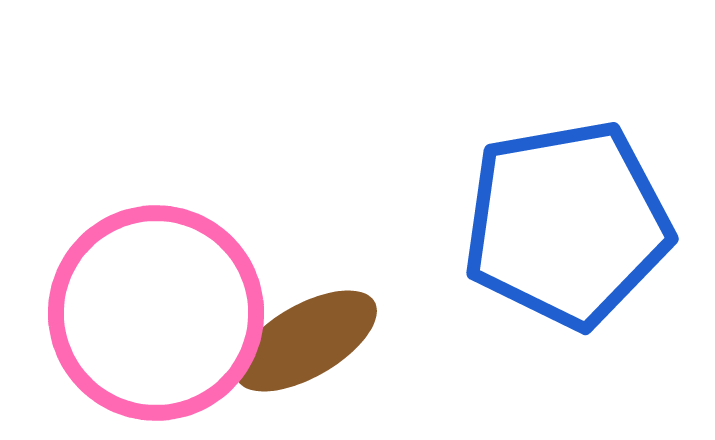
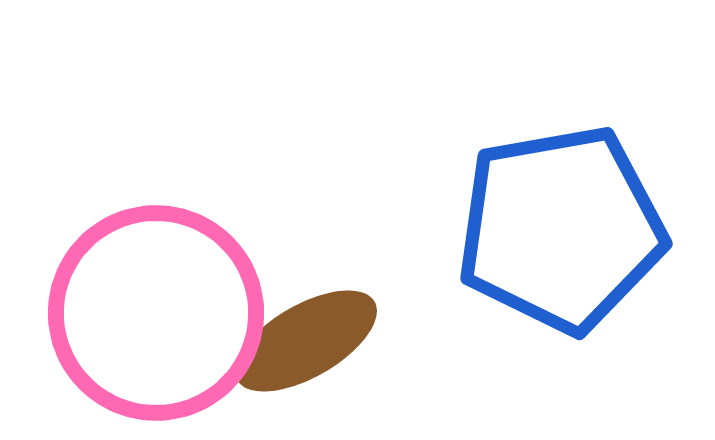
blue pentagon: moved 6 px left, 5 px down
